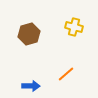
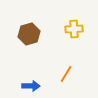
yellow cross: moved 2 px down; rotated 18 degrees counterclockwise
orange line: rotated 18 degrees counterclockwise
